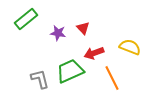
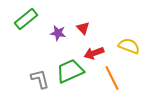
yellow semicircle: moved 1 px left, 1 px up
